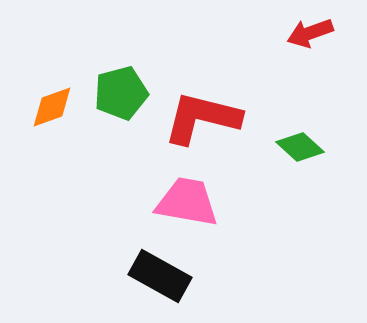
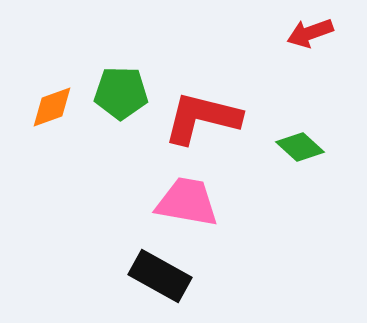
green pentagon: rotated 16 degrees clockwise
